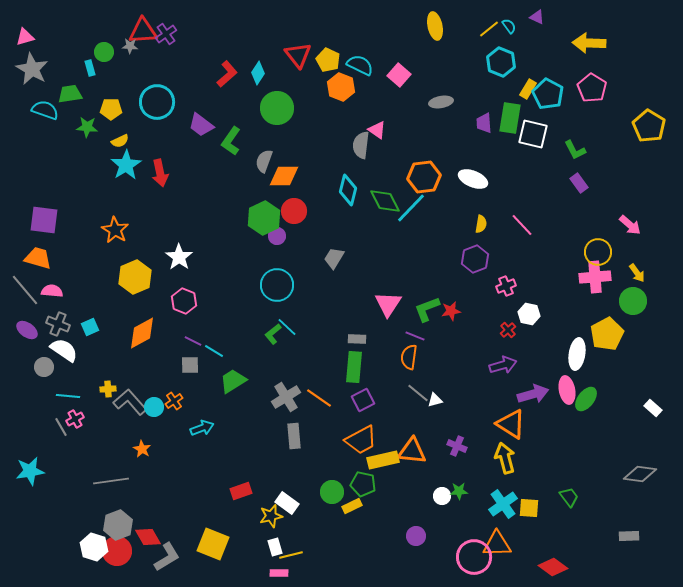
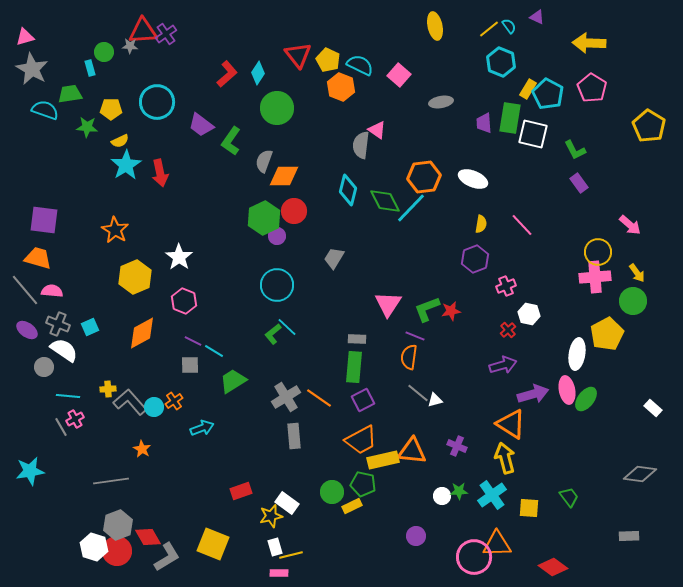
cyan cross at (503, 504): moved 11 px left, 9 px up
